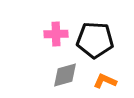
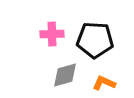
pink cross: moved 4 px left
orange L-shape: moved 1 px left, 2 px down
